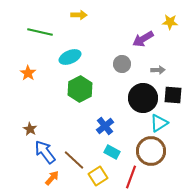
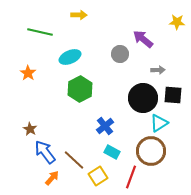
yellow star: moved 7 px right
purple arrow: rotated 70 degrees clockwise
gray circle: moved 2 px left, 10 px up
